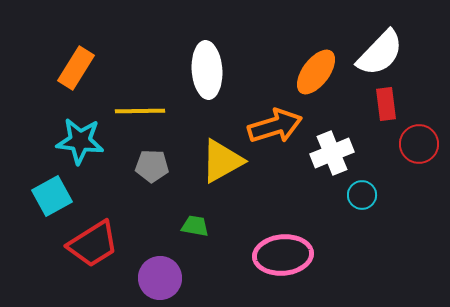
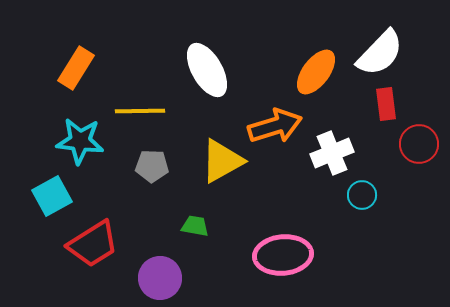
white ellipse: rotated 26 degrees counterclockwise
